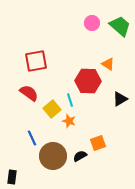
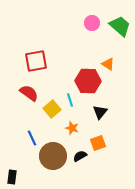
black triangle: moved 20 px left, 13 px down; rotated 21 degrees counterclockwise
orange star: moved 3 px right, 7 px down
